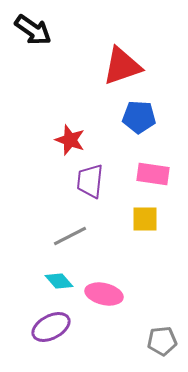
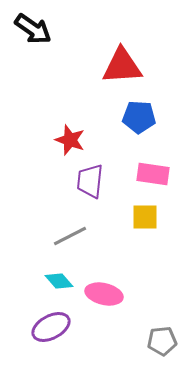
black arrow: moved 1 px up
red triangle: rotated 15 degrees clockwise
yellow square: moved 2 px up
